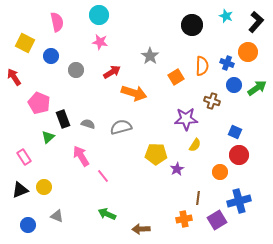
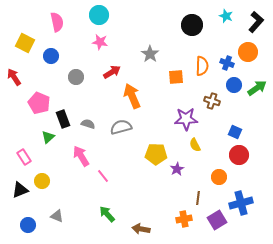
gray star at (150, 56): moved 2 px up
gray circle at (76, 70): moved 7 px down
orange square at (176, 77): rotated 28 degrees clockwise
orange arrow at (134, 93): moved 2 px left, 3 px down; rotated 130 degrees counterclockwise
yellow semicircle at (195, 145): rotated 120 degrees clockwise
orange circle at (220, 172): moved 1 px left, 5 px down
yellow circle at (44, 187): moved 2 px left, 6 px up
blue cross at (239, 201): moved 2 px right, 2 px down
green arrow at (107, 214): rotated 24 degrees clockwise
brown arrow at (141, 229): rotated 12 degrees clockwise
